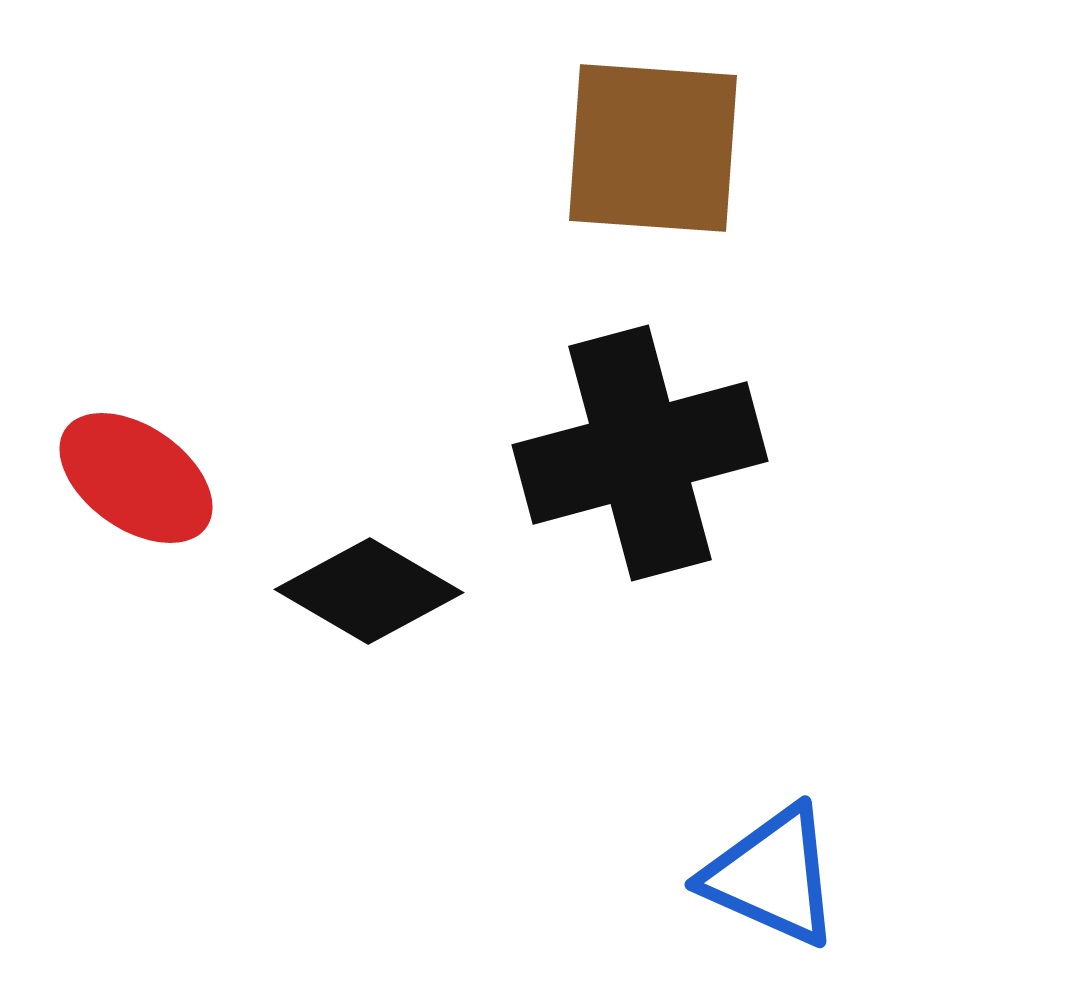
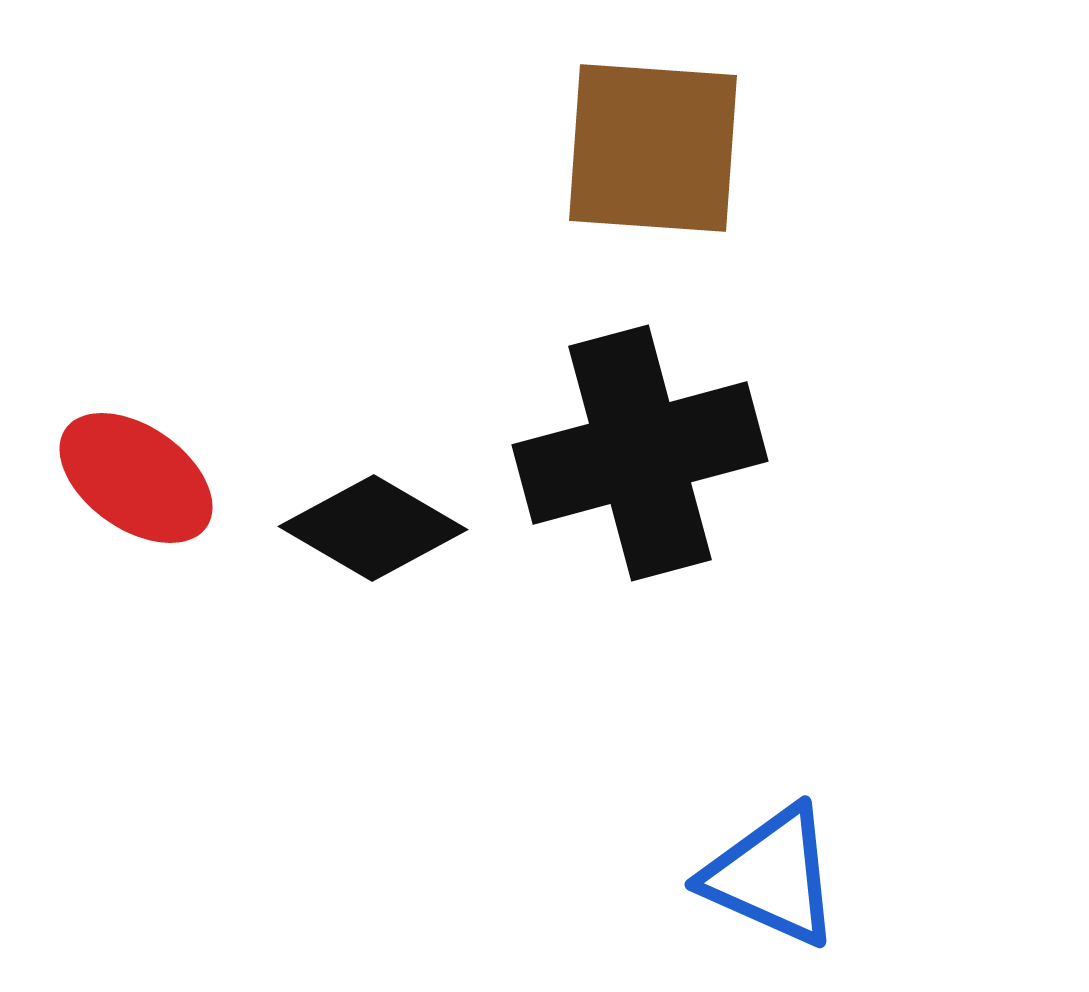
black diamond: moved 4 px right, 63 px up
